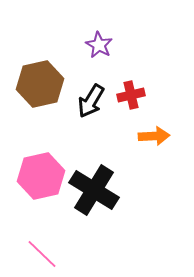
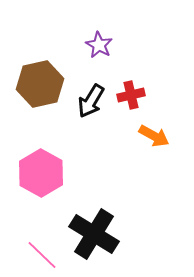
orange arrow: rotated 32 degrees clockwise
pink hexagon: moved 3 px up; rotated 18 degrees counterclockwise
black cross: moved 44 px down
pink line: moved 1 px down
